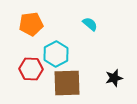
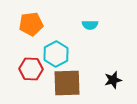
cyan semicircle: moved 1 px down; rotated 140 degrees clockwise
black star: moved 1 px left, 2 px down
